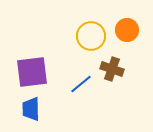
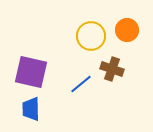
purple square: moved 1 px left; rotated 20 degrees clockwise
